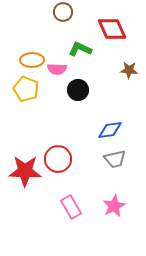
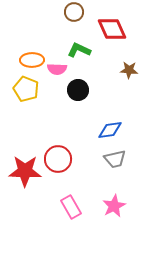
brown circle: moved 11 px right
green L-shape: moved 1 px left, 1 px down
